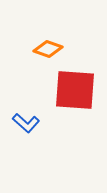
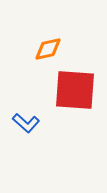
orange diamond: rotated 32 degrees counterclockwise
